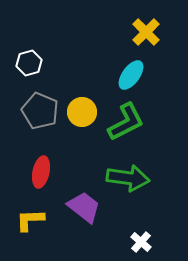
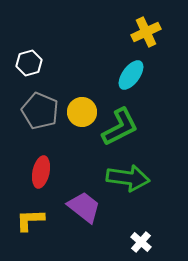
yellow cross: rotated 20 degrees clockwise
green L-shape: moved 6 px left, 5 px down
